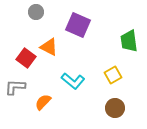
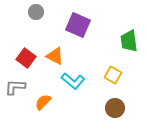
orange triangle: moved 6 px right, 9 px down
yellow square: rotated 30 degrees counterclockwise
